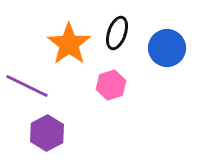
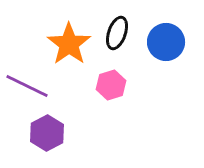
blue circle: moved 1 px left, 6 px up
